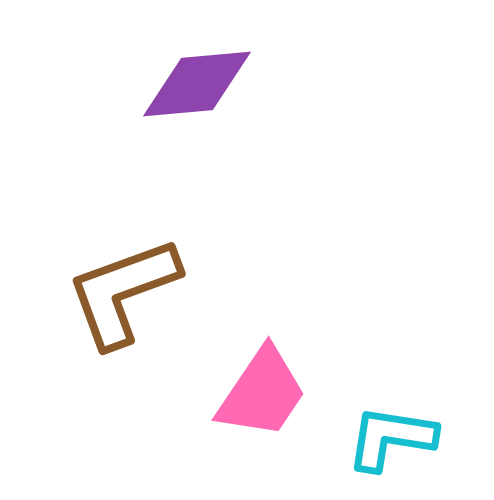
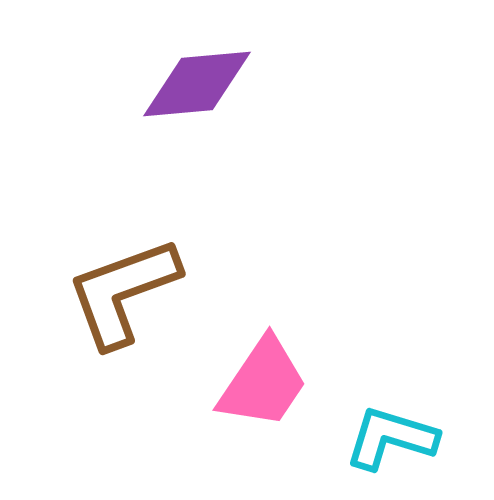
pink trapezoid: moved 1 px right, 10 px up
cyan L-shape: rotated 8 degrees clockwise
